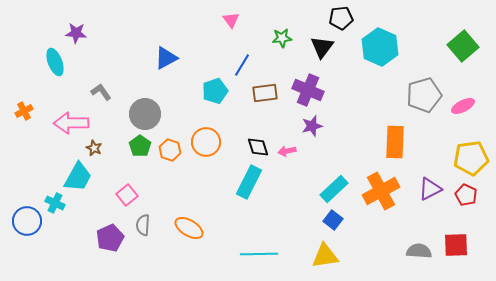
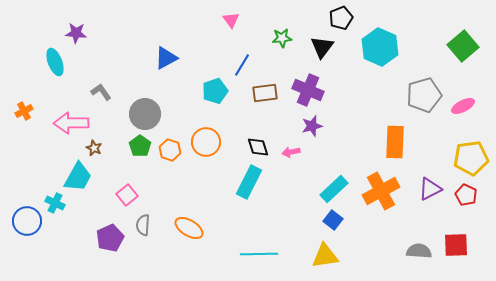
black pentagon at (341, 18): rotated 15 degrees counterclockwise
pink arrow at (287, 151): moved 4 px right, 1 px down
